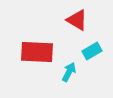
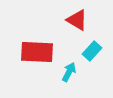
cyan rectangle: rotated 18 degrees counterclockwise
